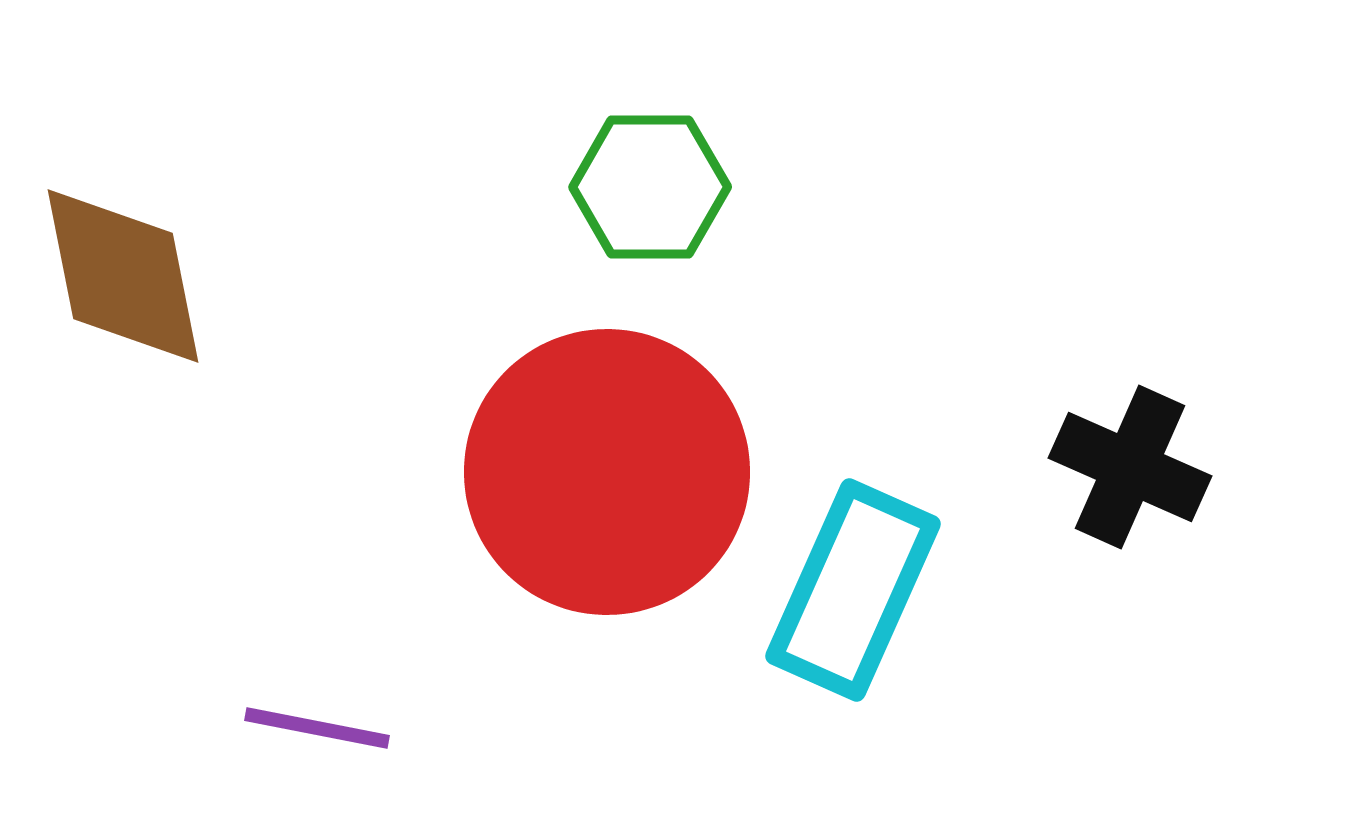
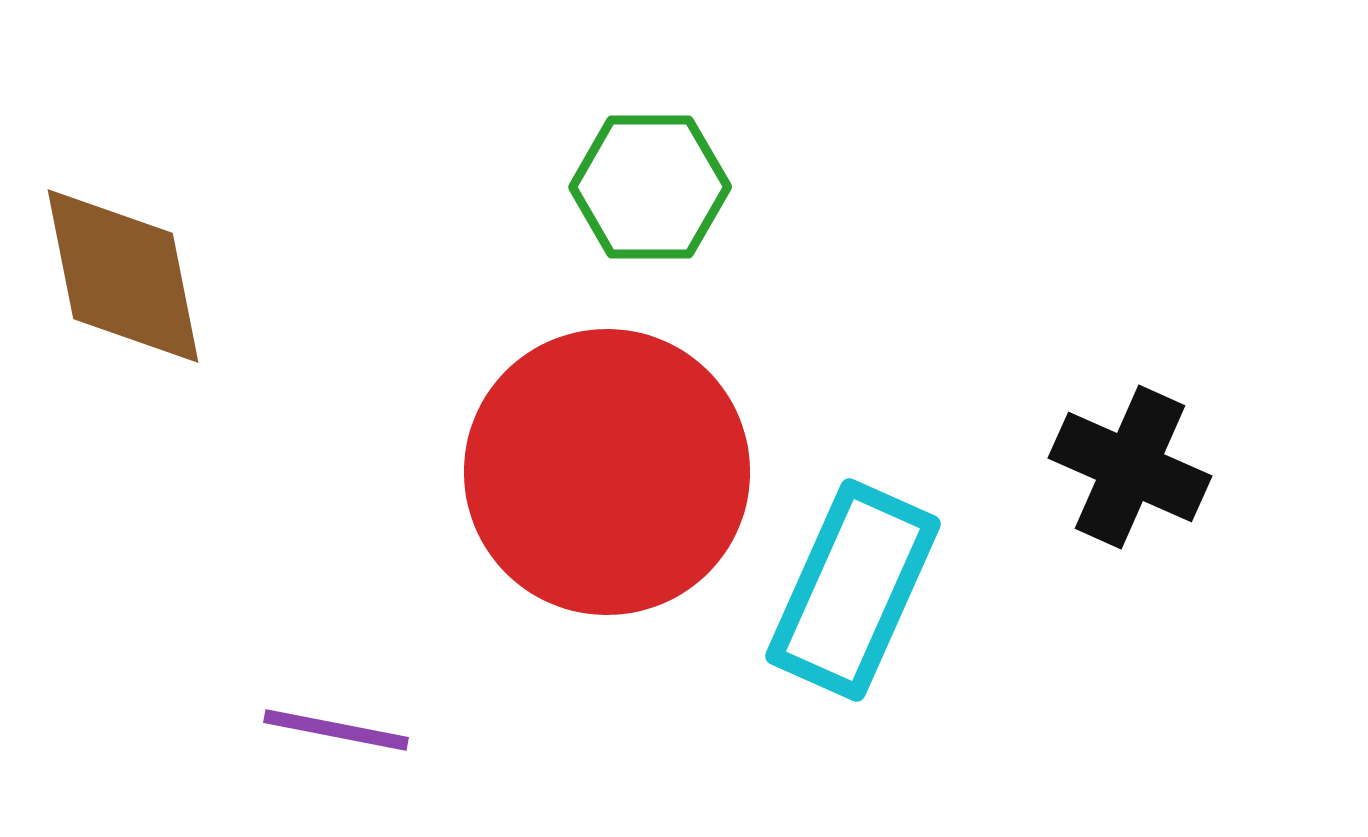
purple line: moved 19 px right, 2 px down
